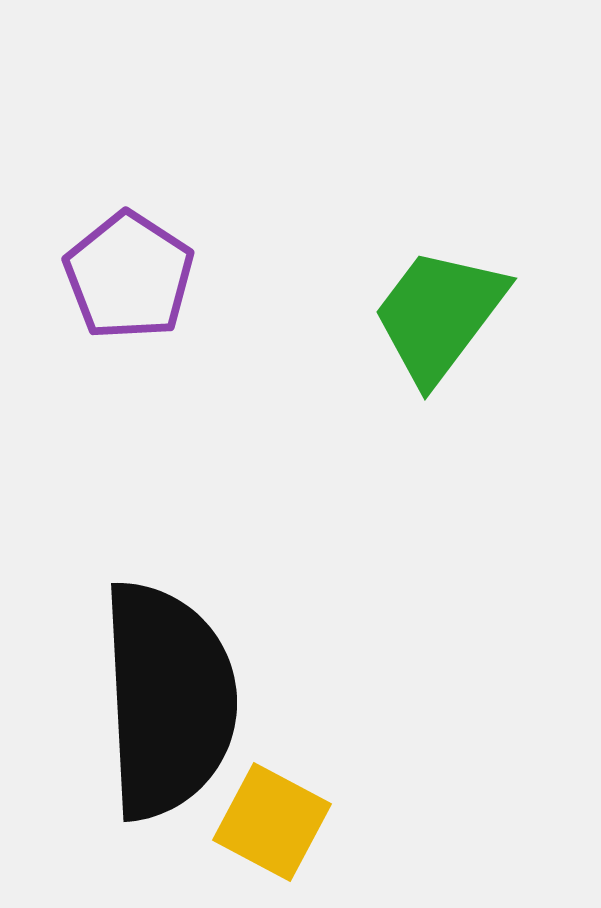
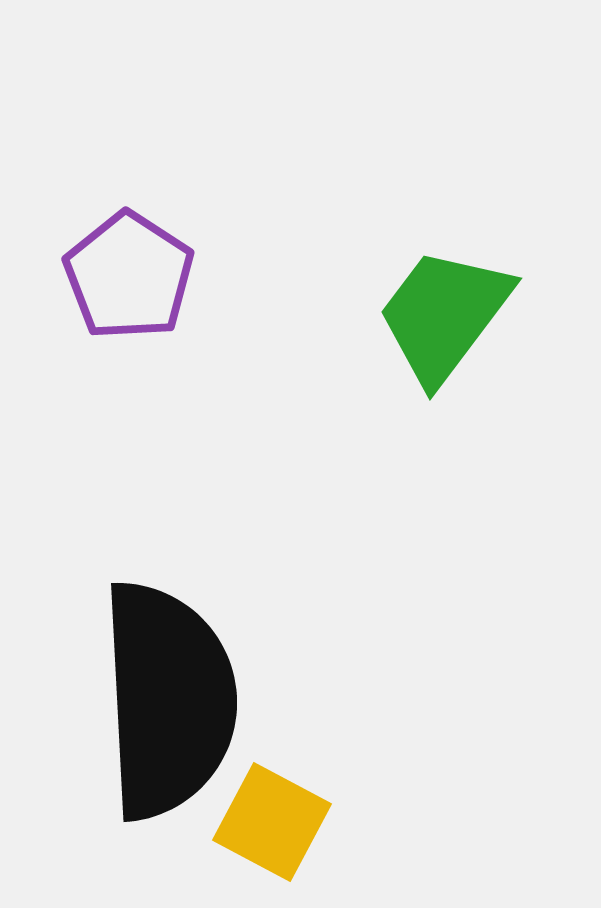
green trapezoid: moved 5 px right
